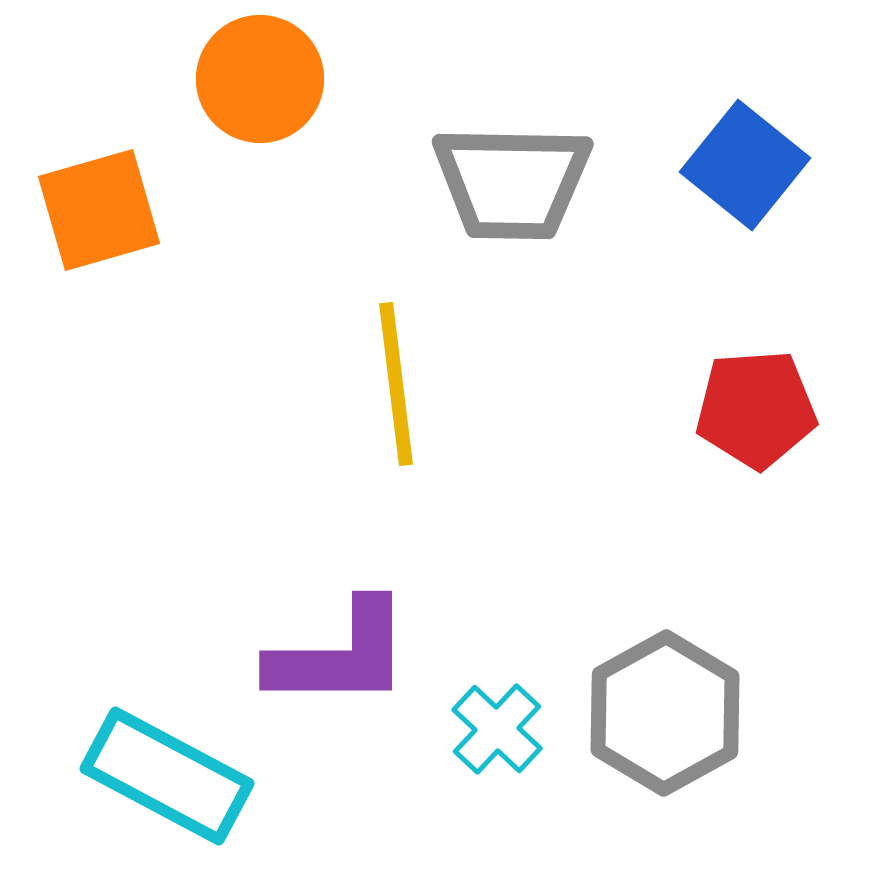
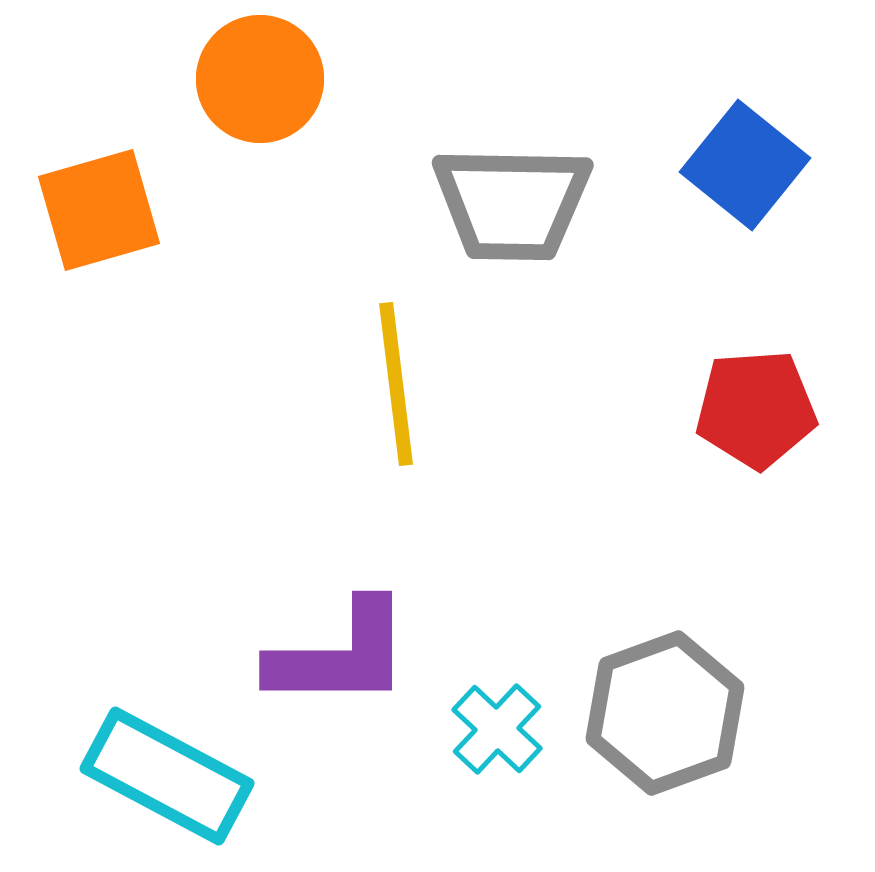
gray trapezoid: moved 21 px down
gray hexagon: rotated 9 degrees clockwise
